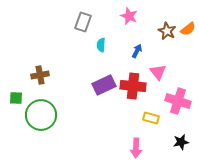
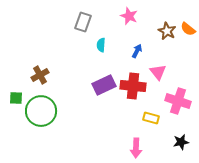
orange semicircle: rotated 77 degrees clockwise
brown cross: rotated 18 degrees counterclockwise
green circle: moved 4 px up
